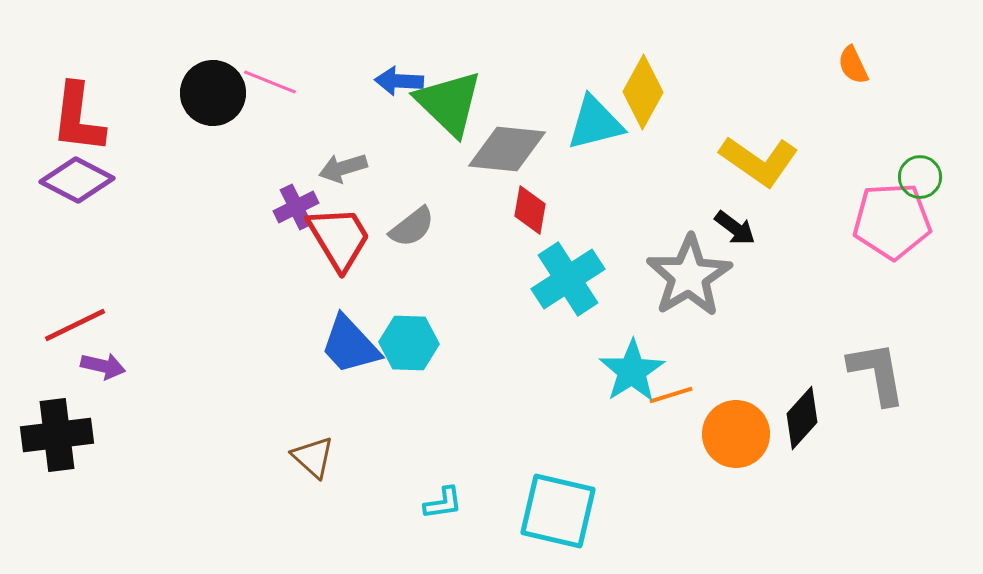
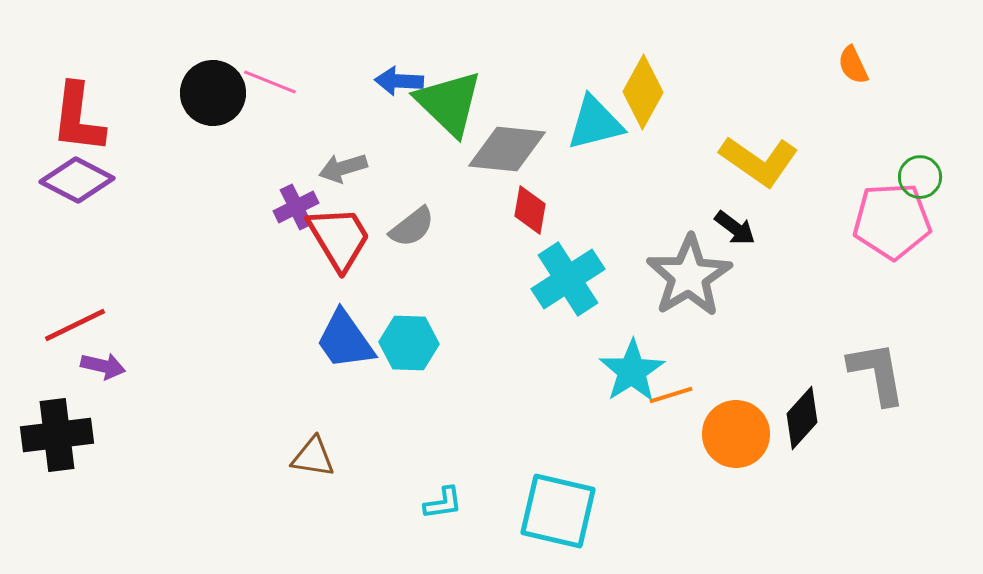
blue trapezoid: moved 5 px left, 5 px up; rotated 8 degrees clockwise
brown triangle: rotated 33 degrees counterclockwise
